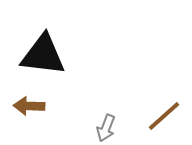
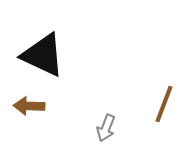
black triangle: rotated 18 degrees clockwise
brown line: moved 12 px up; rotated 27 degrees counterclockwise
